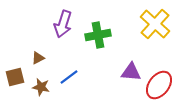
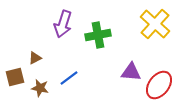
brown triangle: moved 3 px left
blue line: moved 1 px down
brown star: moved 1 px left, 1 px down
